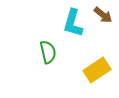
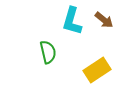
brown arrow: moved 1 px right, 5 px down
cyan L-shape: moved 1 px left, 2 px up
